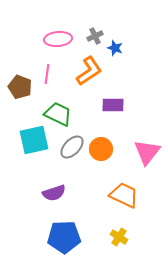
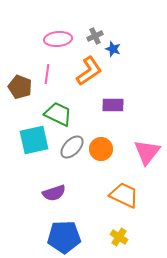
blue star: moved 2 px left, 1 px down
